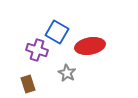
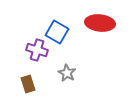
red ellipse: moved 10 px right, 23 px up; rotated 16 degrees clockwise
